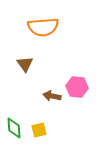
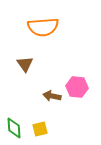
yellow square: moved 1 px right, 1 px up
